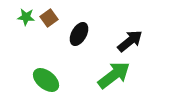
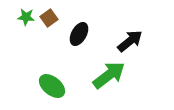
green arrow: moved 5 px left
green ellipse: moved 6 px right, 6 px down
